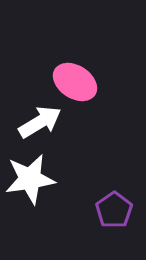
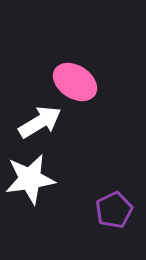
purple pentagon: rotated 9 degrees clockwise
